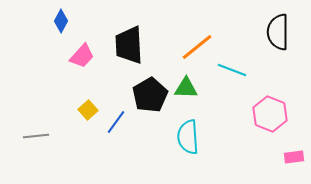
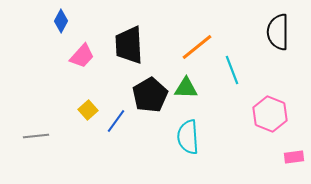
cyan line: rotated 48 degrees clockwise
blue line: moved 1 px up
